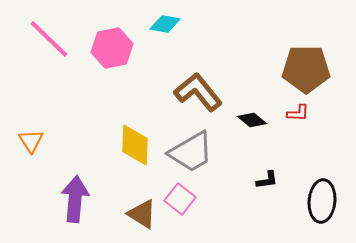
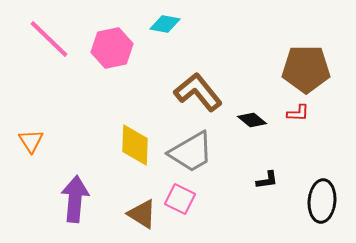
pink square: rotated 12 degrees counterclockwise
